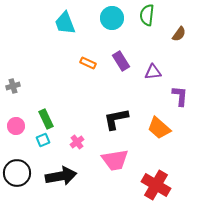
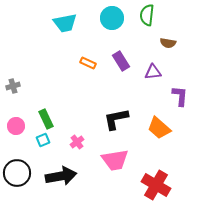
cyan trapezoid: rotated 80 degrees counterclockwise
brown semicircle: moved 11 px left, 9 px down; rotated 63 degrees clockwise
